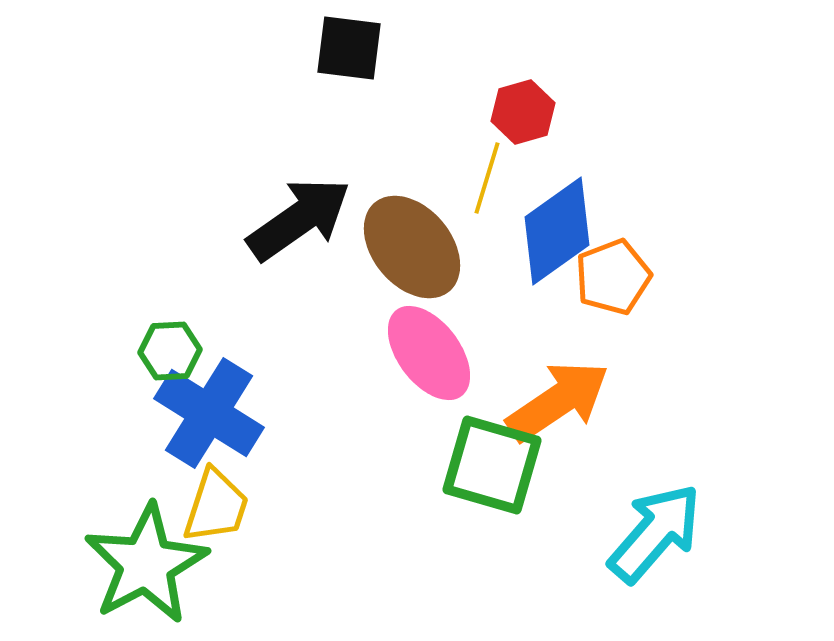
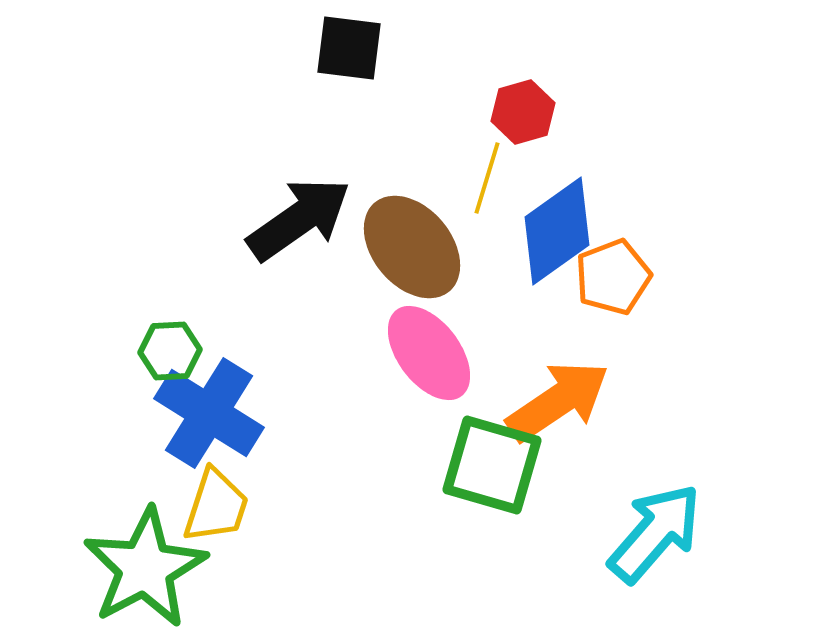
green star: moved 1 px left, 4 px down
